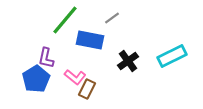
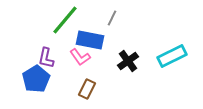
gray line: rotated 28 degrees counterclockwise
pink L-shape: moved 5 px right, 20 px up; rotated 15 degrees clockwise
